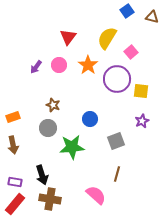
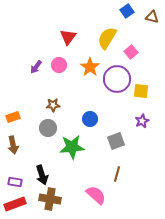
orange star: moved 2 px right, 2 px down
brown star: rotated 24 degrees counterclockwise
red rectangle: rotated 30 degrees clockwise
